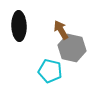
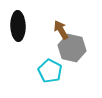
black ellipse: moved 1 px left
cyan pentagon: rotated 15 degrees clockwise
